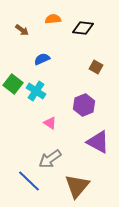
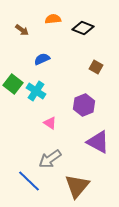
black diamond: rotated 15 degrees clockwise
